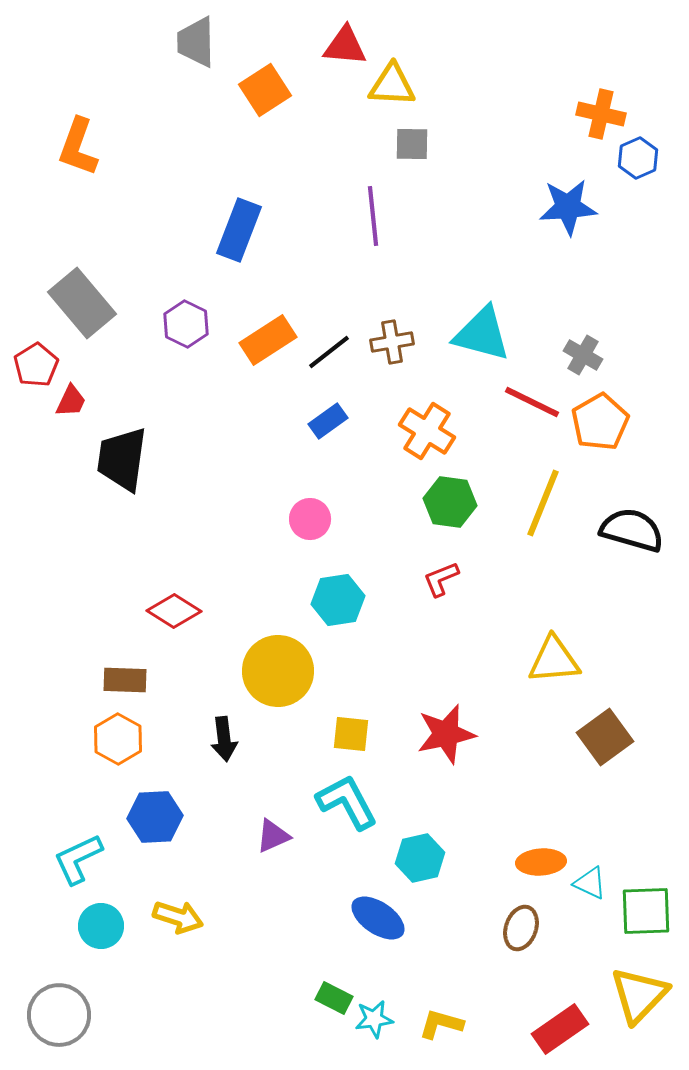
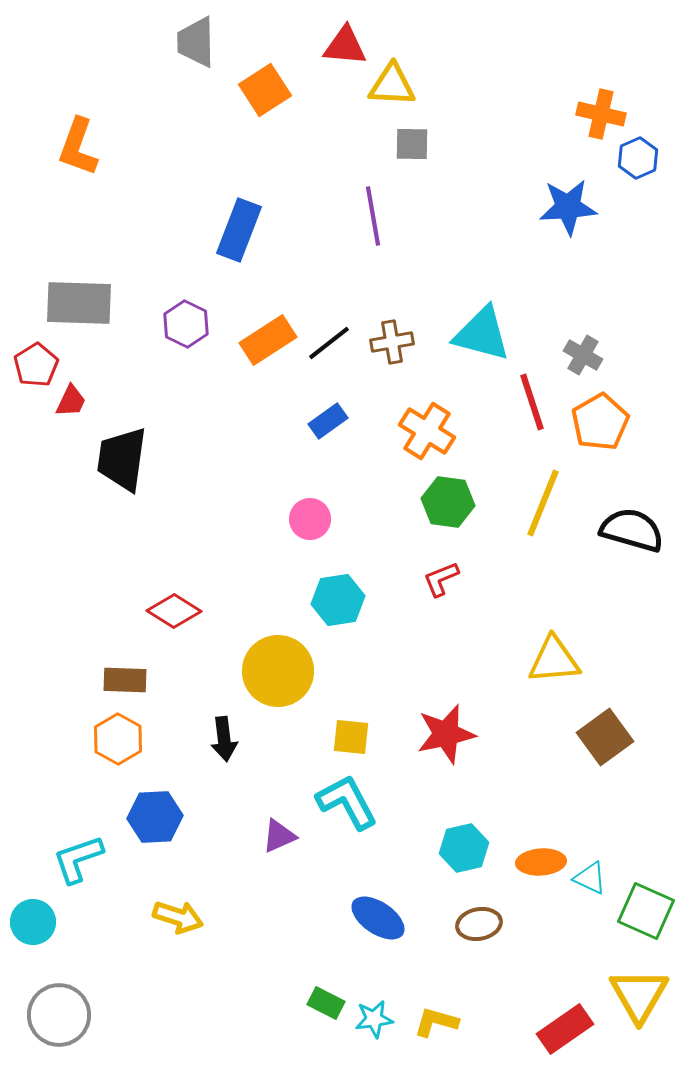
purple line at (373, 216): rotated 4 degrees counterclockwise
gray rectangle at (82, 303): moved 3 px left; rotated 48 degrees counterclockwise
black line at (329, 352): moved 9 px up
red line at (532, 402): rotated 46 degrees clockwise
green hexagon at (450, 502): moved 2 px left
yellow square at (351, 734): moved 3 px down
purple triangle at (273, 836): moved 6 px right
cyan hexagon at (420, 858): moved 44 px right, 10 px up
cyan L-shape at (78, 859): rotated 6 degrees clockwise
cyan triangle at (590, 883): moved 5 px up
green square at (646, 911): rotated 26 degrees clockwise
cyan circle at (101, 926): moved 68 px left, 4 px up
brown ellipse at (521, 928): moved 42 px left, 4 px up; rotated 60 degrees clockwise
yellow triangle at (639, 995): rotated 14 degrees counterclockwise
green rectangle at (334, 998): moved 8 px left, 5 px down
yellow L-shape at (441, 1024): moved 5 px left, 2 px up
red rectangle at (560, 1029): moved 5 px right
